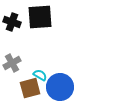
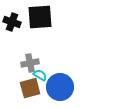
gray cross: moved 18 px right; rotated 18 degrees clockwise
